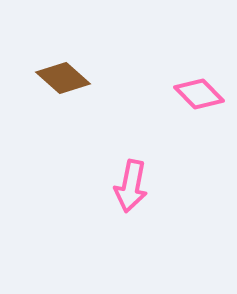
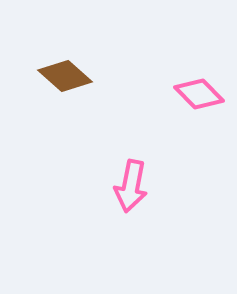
brown diamond: moved 2 px right, 2 px up
